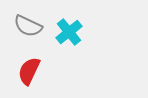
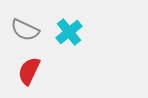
gray semicircle: moved 3 px left, 4 px down
